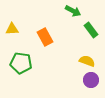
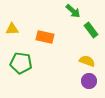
green arrow: rotated 14 degrees clockwise
orange rectangle: rotated 48 degrees counterclockwise
purple circle: moved 2 px left, 1 px down
